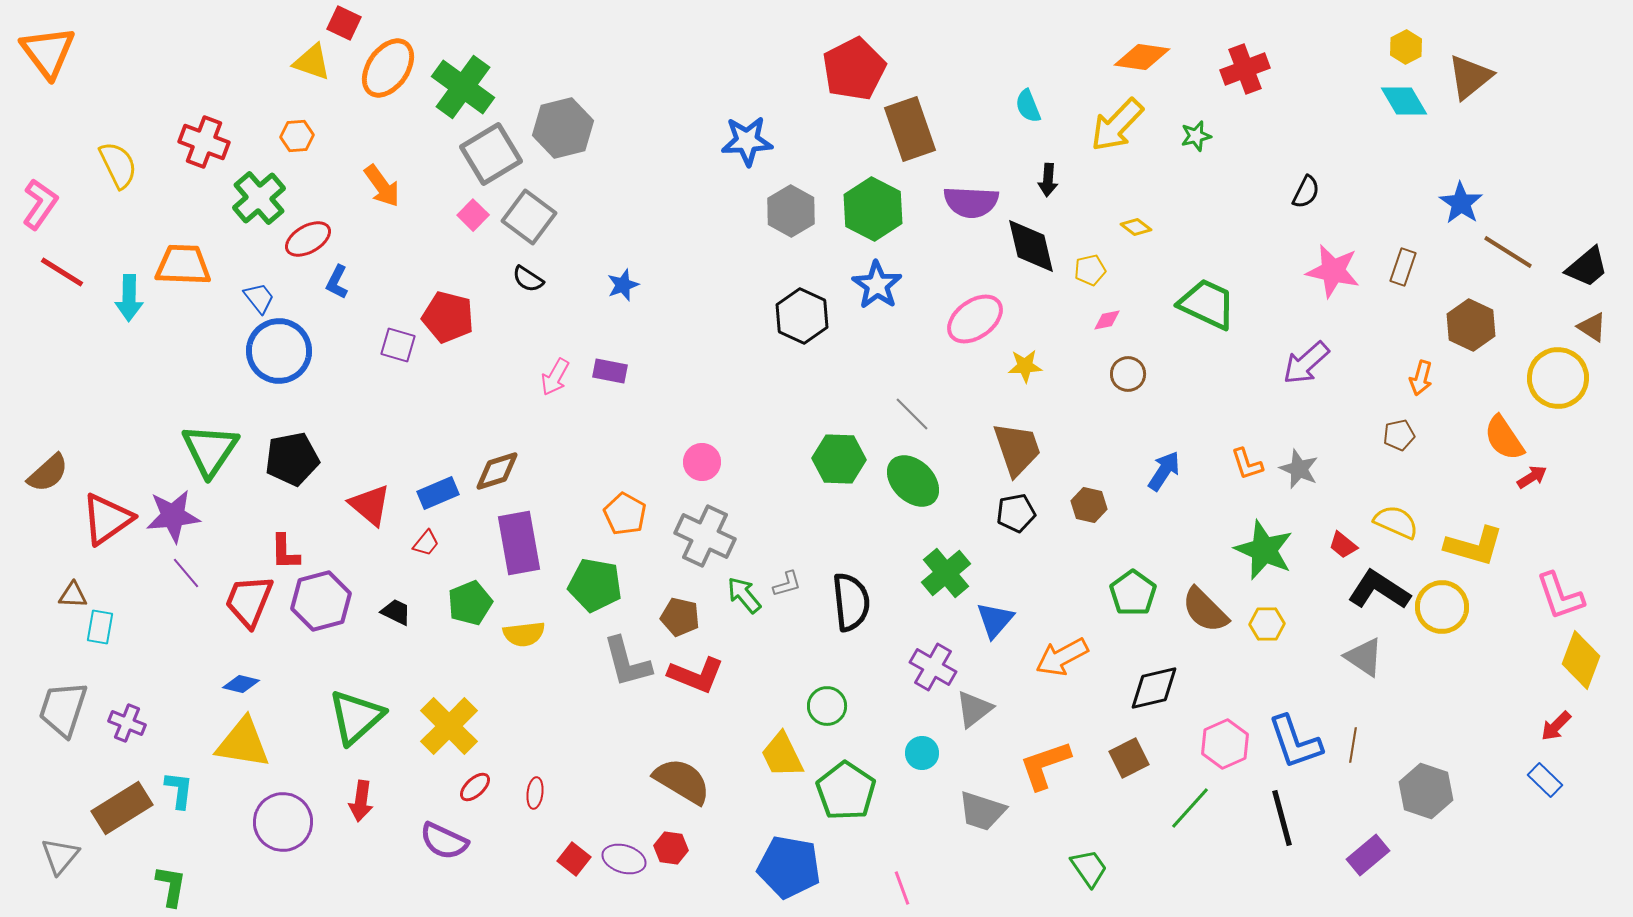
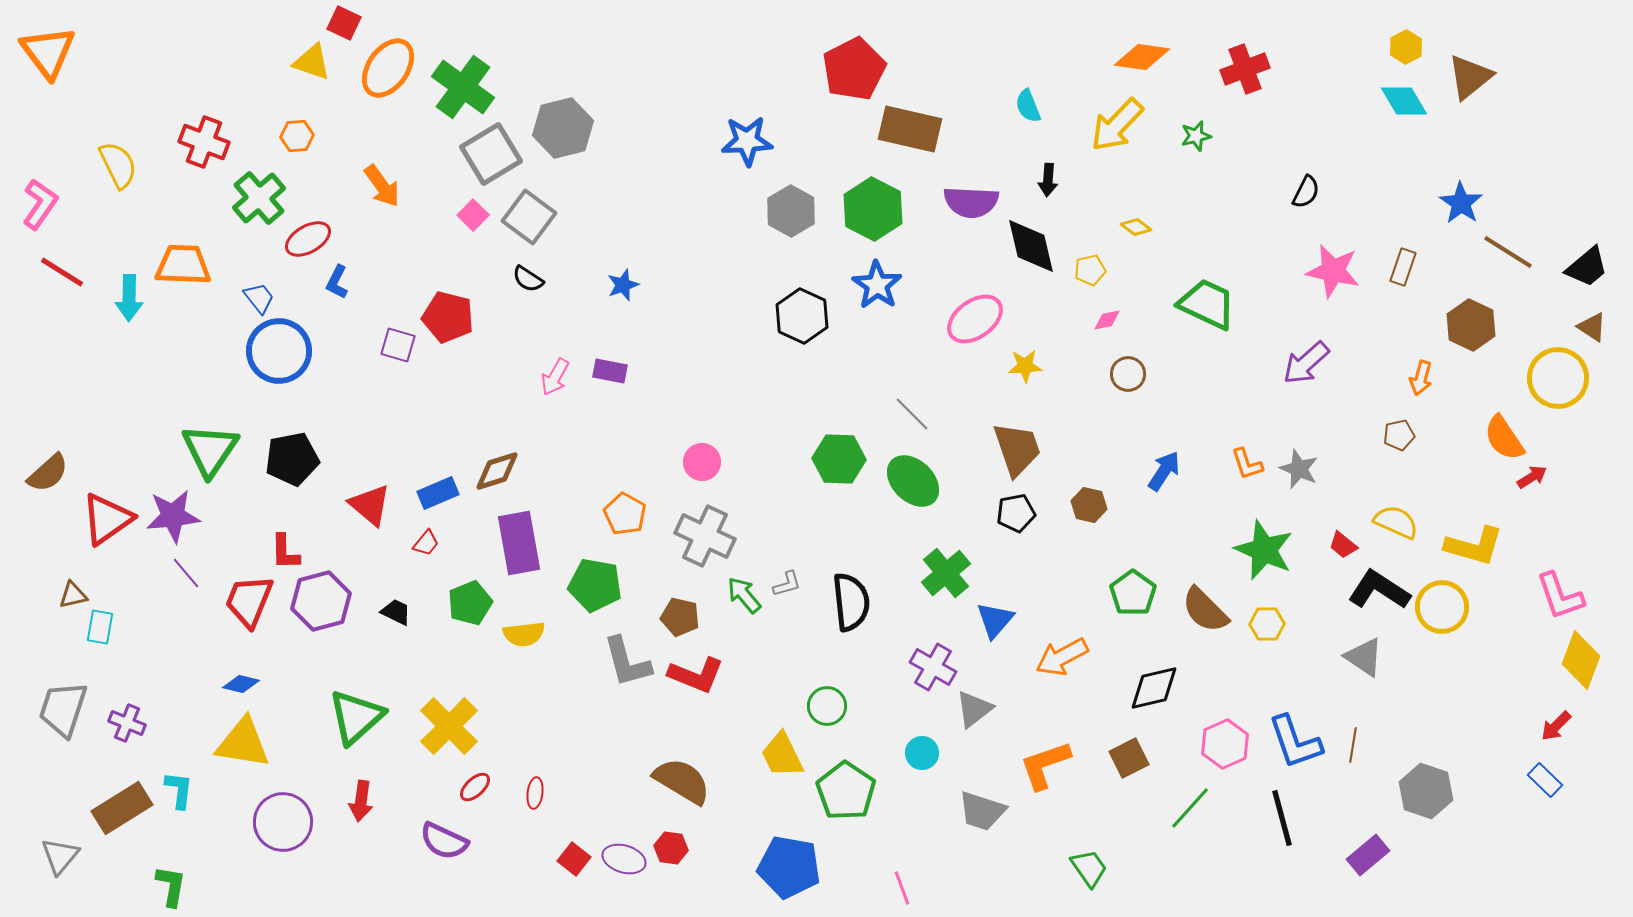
brown rectangle at (910, 129): rotated 58 degrees counterclockwise
brown triangle at (73, 595): rotated 16 degrees counterclockwise
